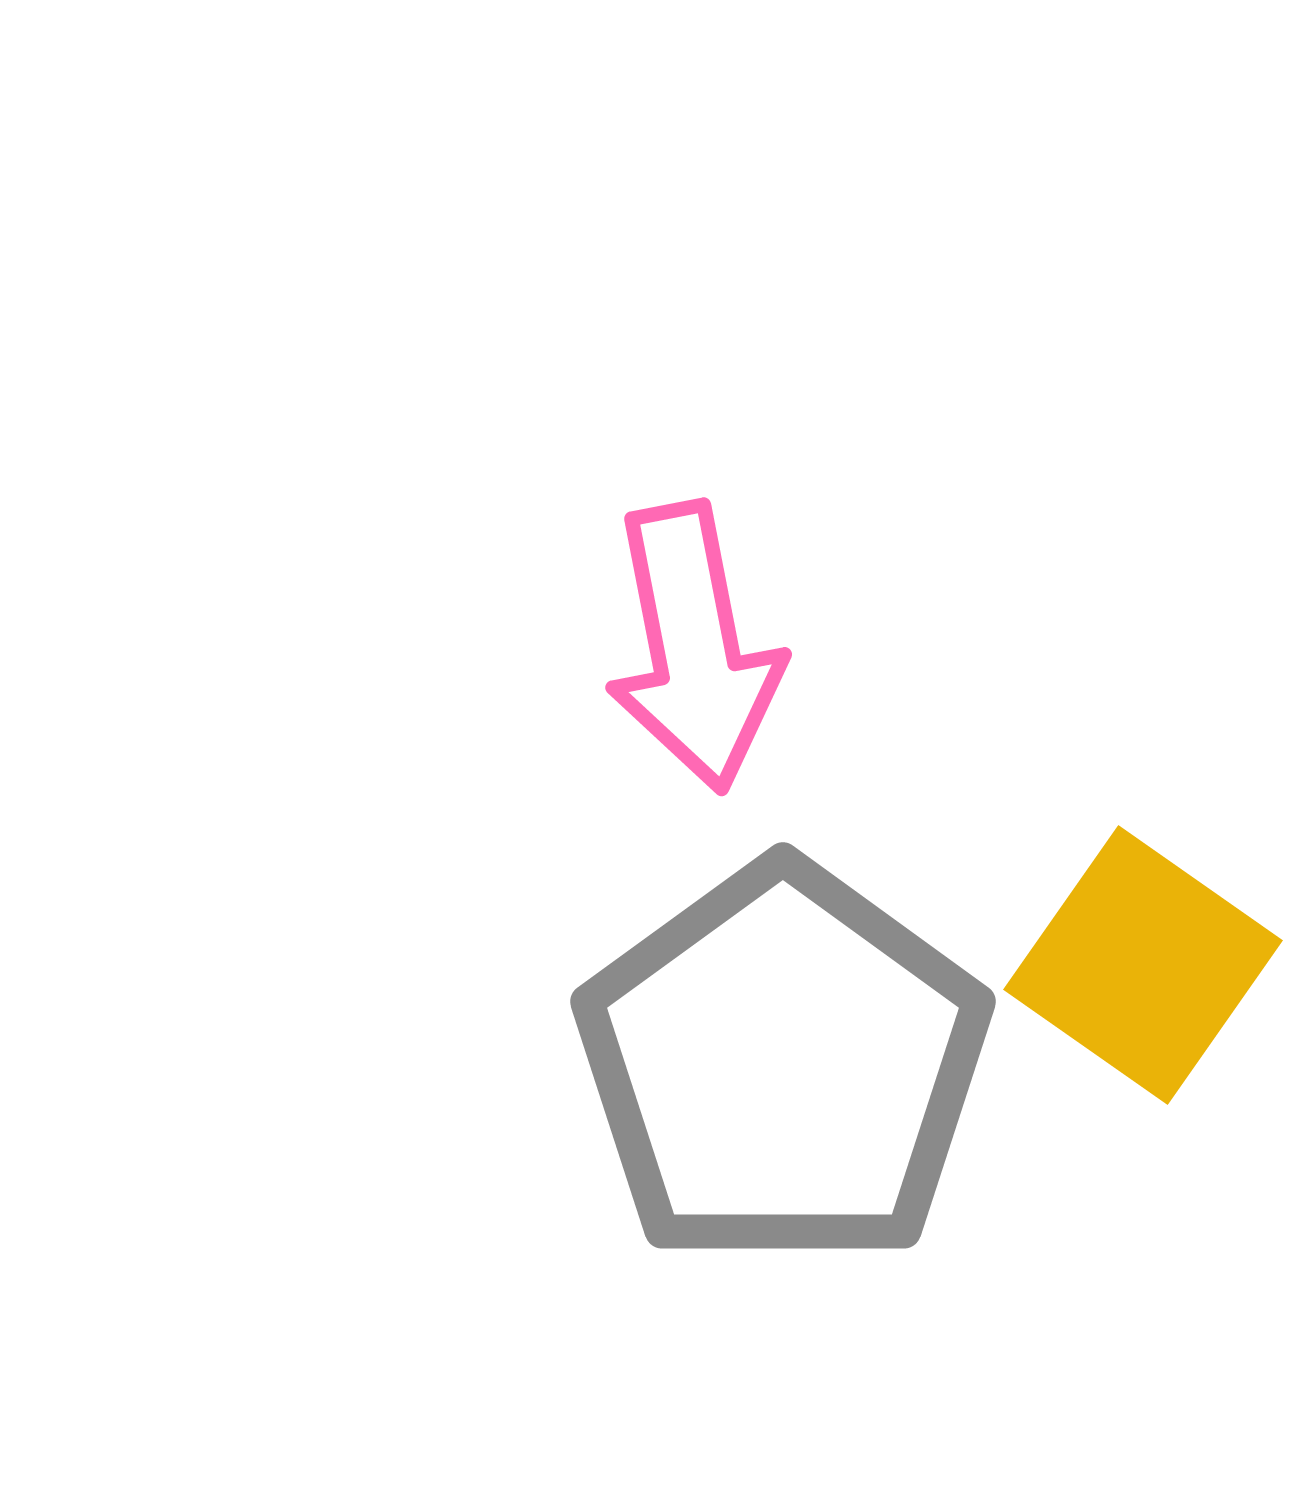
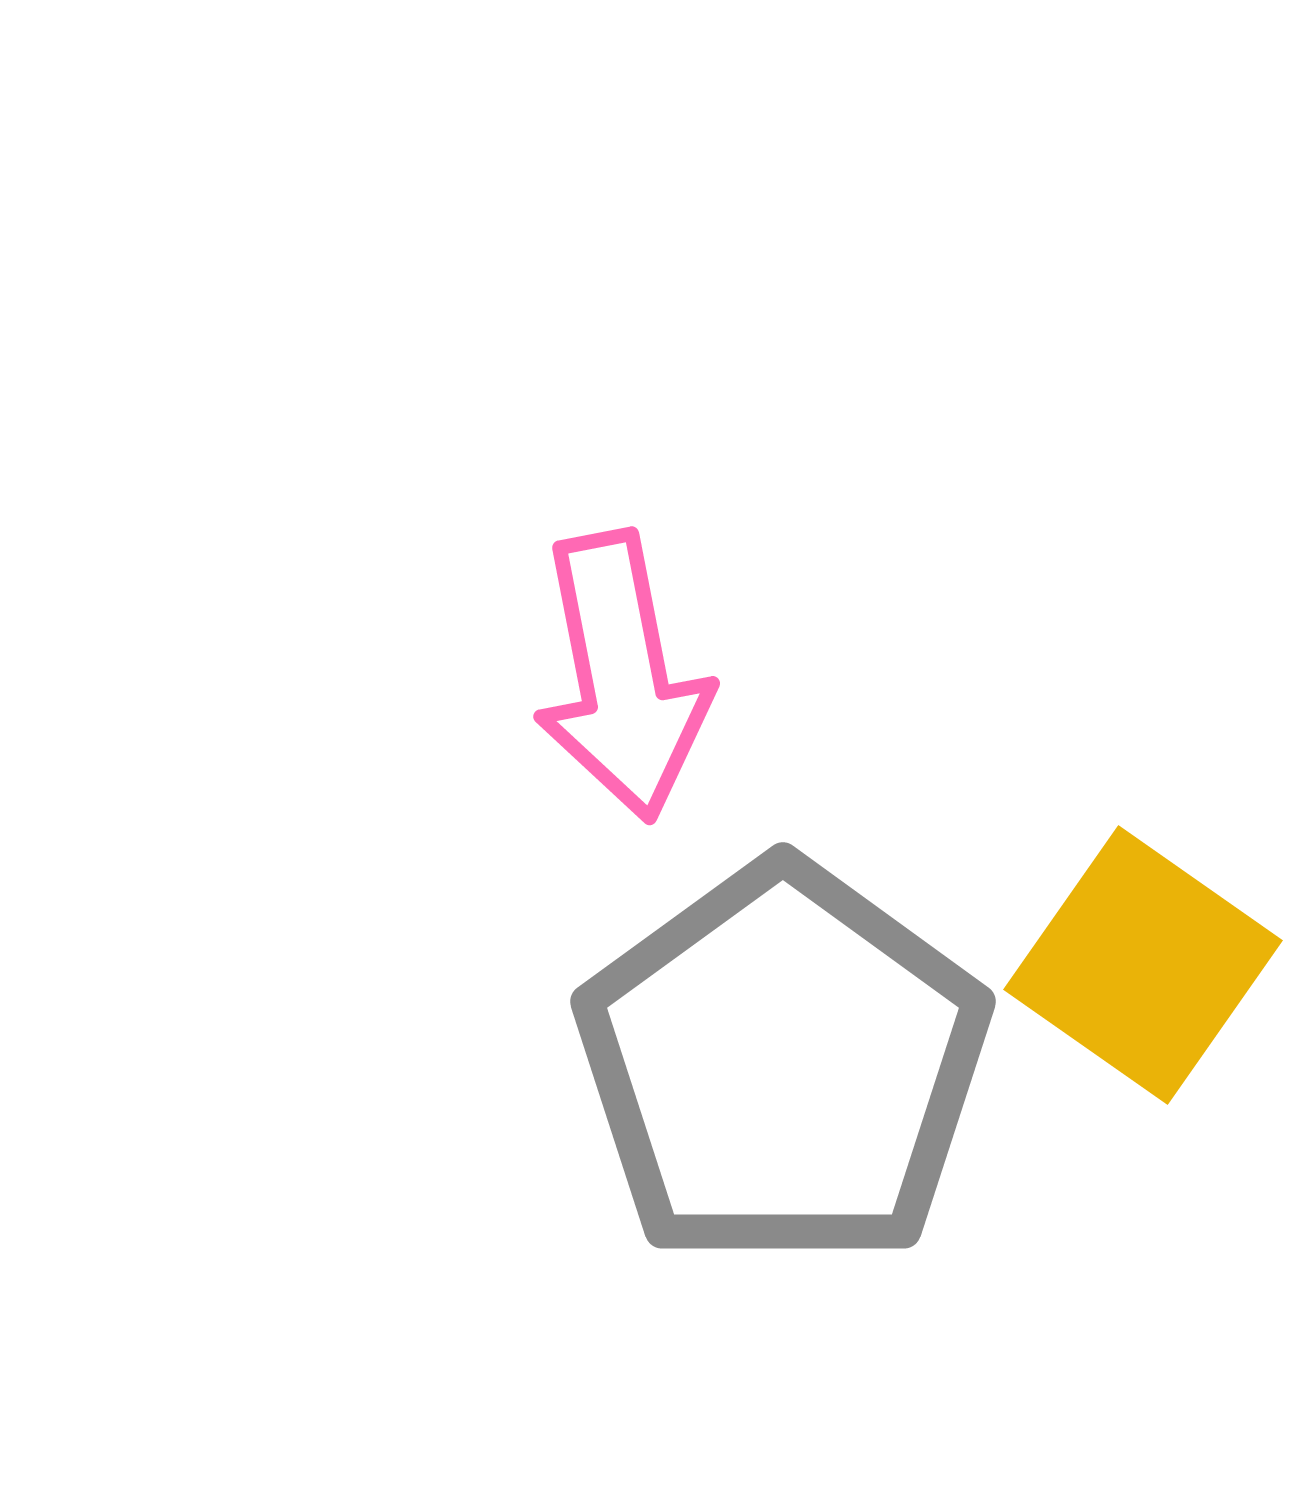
pink arrow: moved 72 px left, 29 px down
